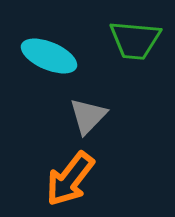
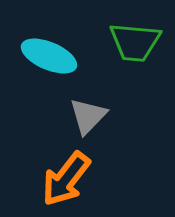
green trapezoid: moved 2 px down
orange arrow: moved 4 px left
